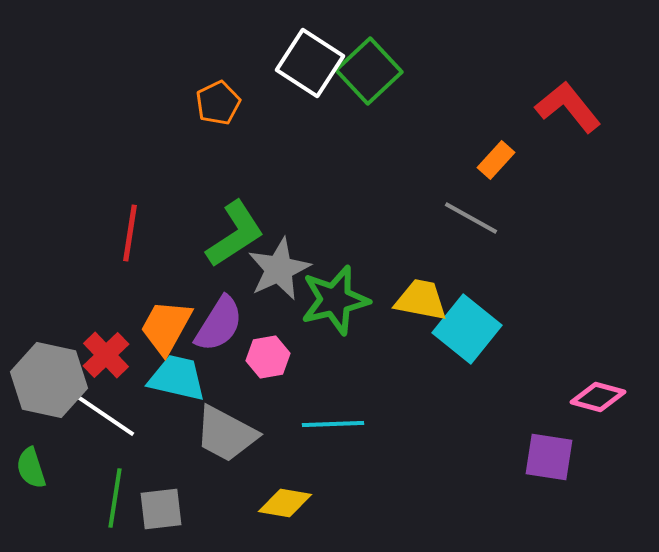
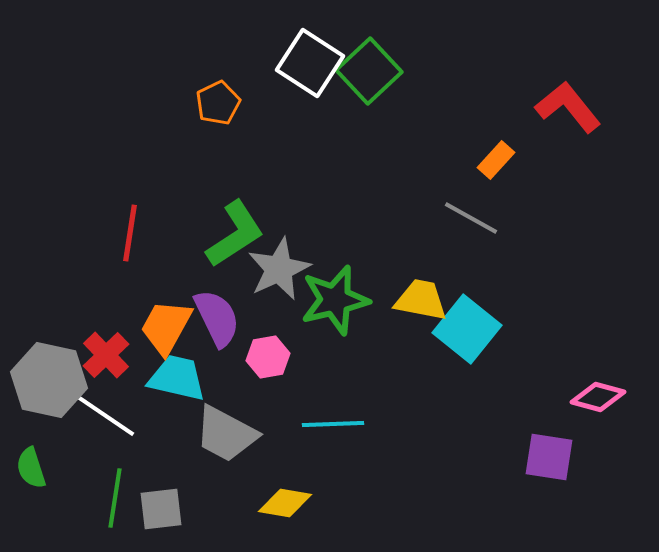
purple semicircle: moved 2 px left, 6 px up; rotated 58 degrees counterclockwise
